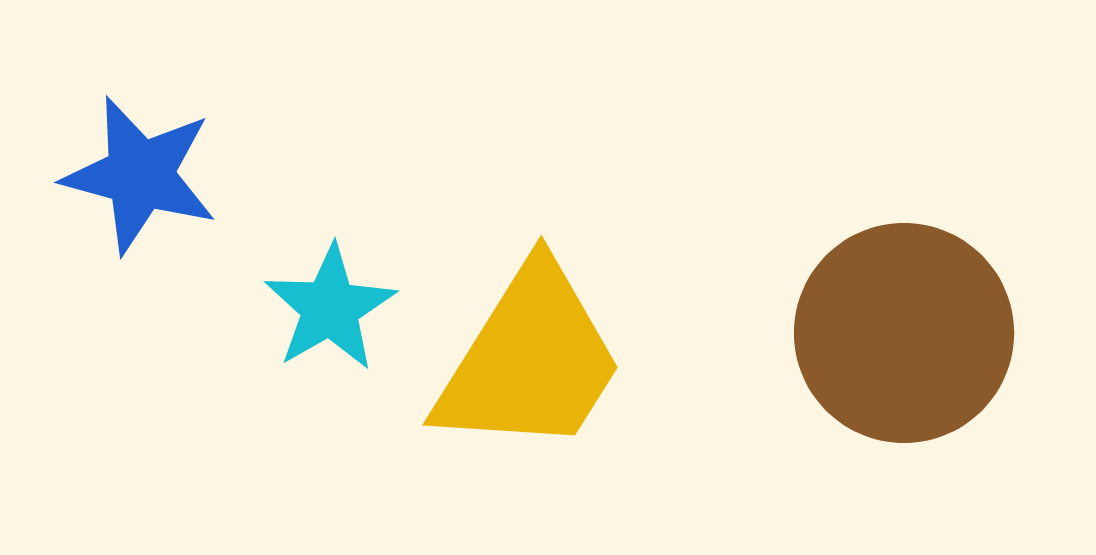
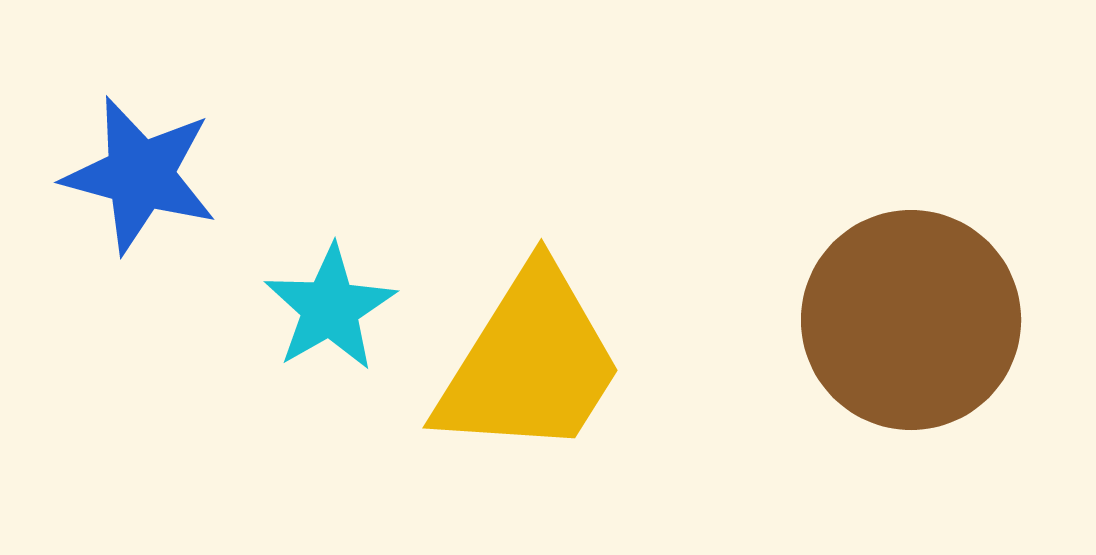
brown circle: moved 7 px right, 13 px up
yellow trapezoid: moved 3 px down
